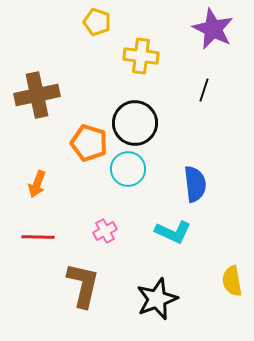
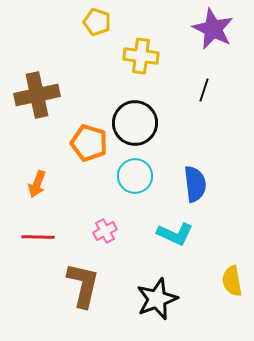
cyan circle: moved 7 px right, 7 px down
cyan L-shape: moved 2 px right, 2 px down
